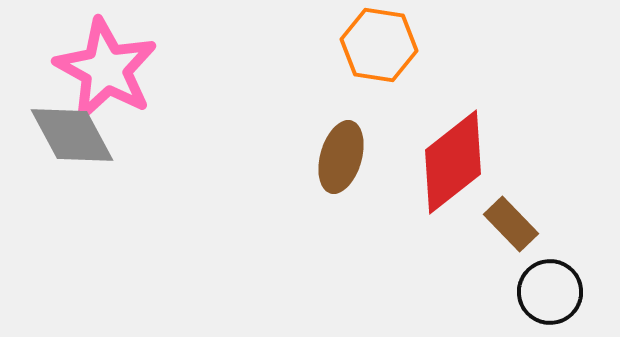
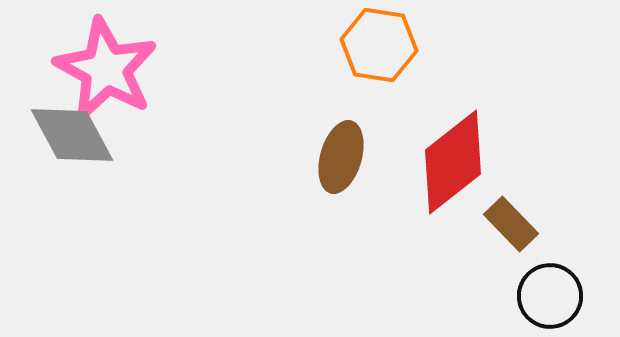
black circle: moved 4 px down
